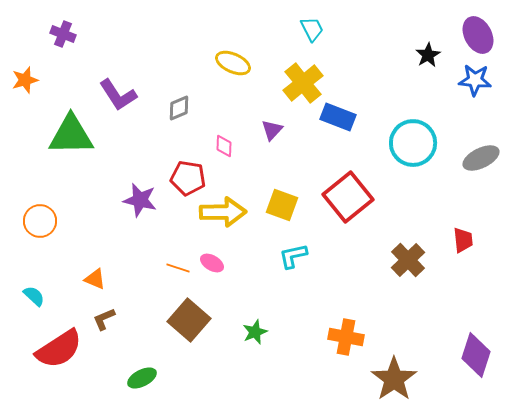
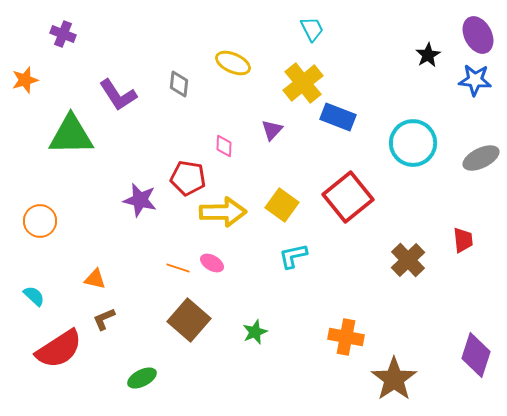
gray diamond: moved 24 px up; rotated 60 degrees counterclockwise
yellow square: rotated 16 degrees clockwise
orange triangle: rotated 10 degrees counterclockwise
